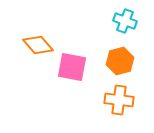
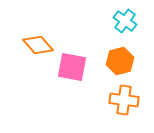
cyan cross: rotated 15 degrees clockwise
orange cross: moved 5 px right
